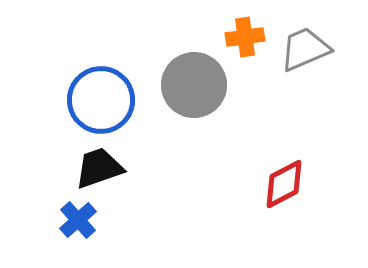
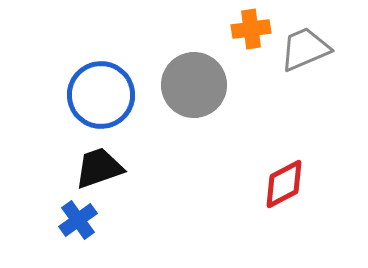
orange cross: moved 6 px right, 8 px up
blue circle: moved 5 px up
blue cross: rotated 6 degrees clockwise
